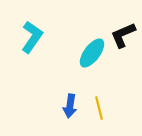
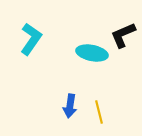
cyan L-shape: moved 1 px left, 2 px down
cyan ellipse: rotated 64 degrees clockwise
yellow line: moved 4 px down
